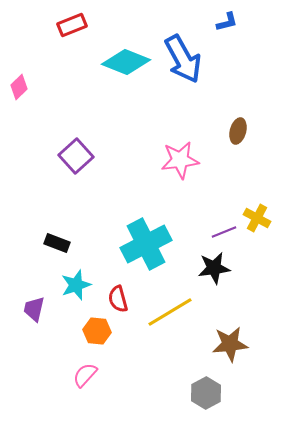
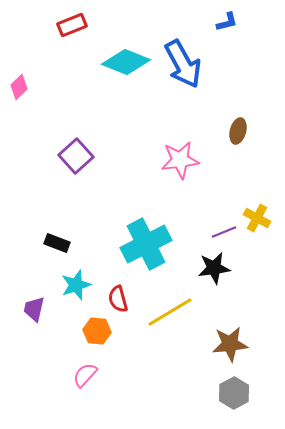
blue arrow: moved 5 px down
gray hexagon: moved 28 px right
